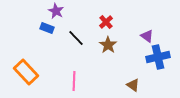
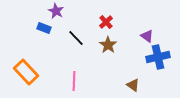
blue rectangle: moved 3 px left
